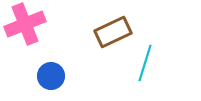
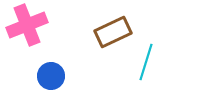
pink cross: moved 2 px right, 1 px down
cyan line: moved 1 px right, 1 px up
